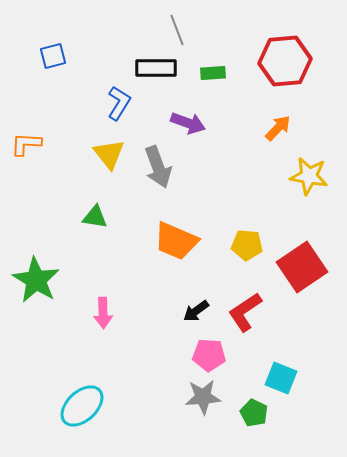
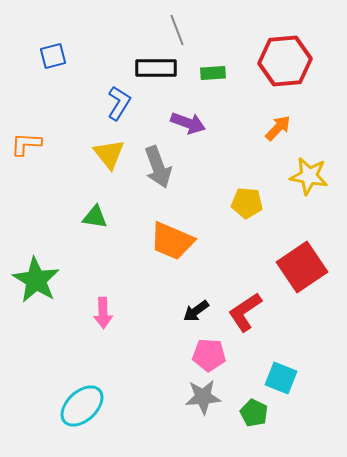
orange trapezoid: moved 4 px left
yellow pentagon: moved 42 px up
